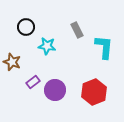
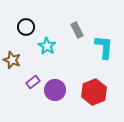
cyan star: rotated 24 degrees clockwise
brown star: moved 2 px up
